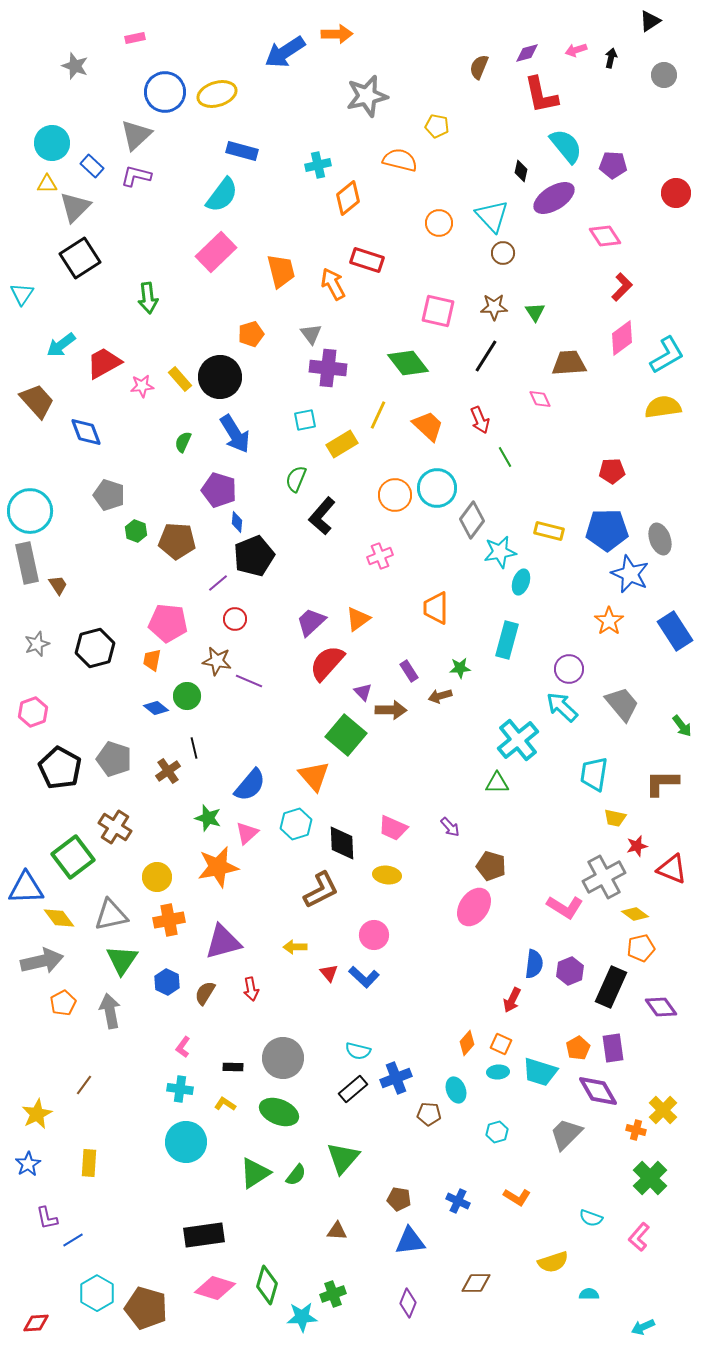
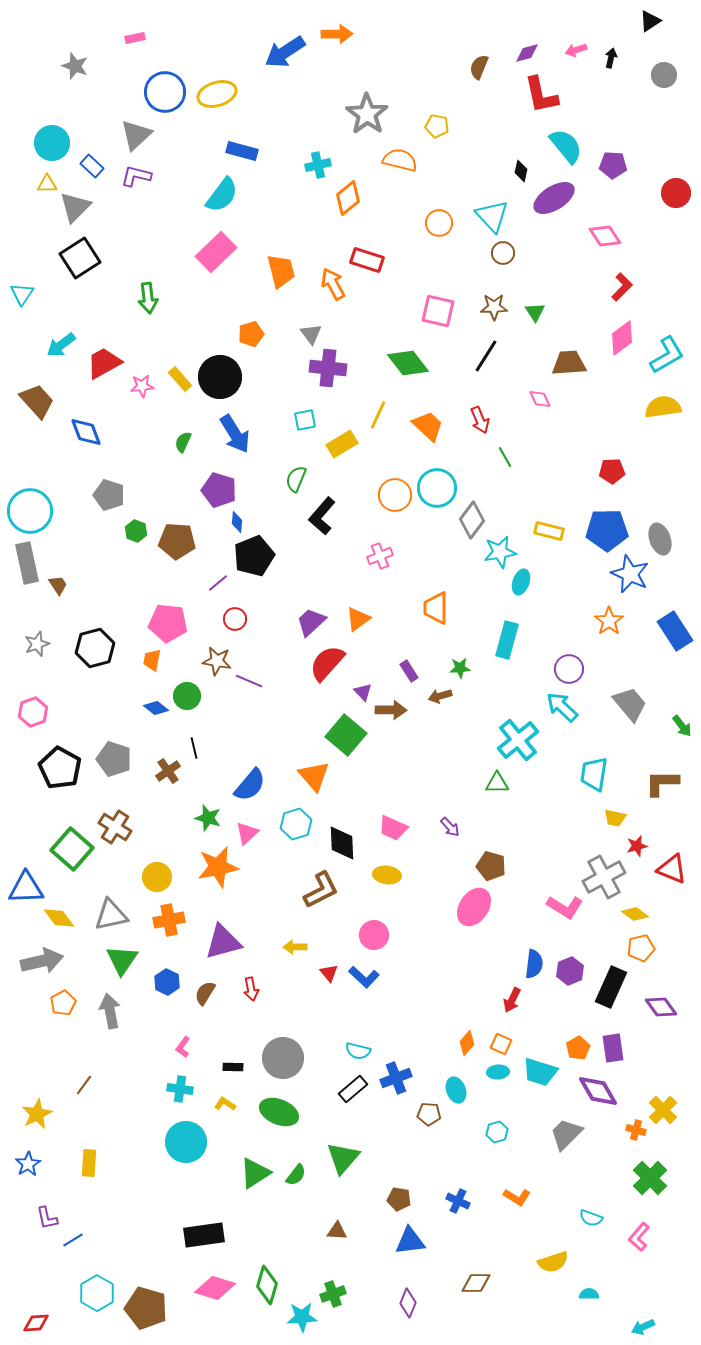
gray star at (367, 96): moved 18 px down; rotated 24 degrees counterclockwise
gray trapezoid at (622, 704): moved 8 px right
green square at (73, 857): moved 1 px left, 8 px up; rotated 12 degrees counterclockwise
